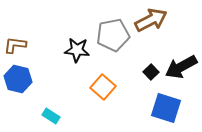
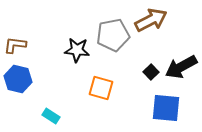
orange square: moved 2 px left, 1 px down; rotated 25 degrees counterclockwise
blue square: rotated 12 degrees counterclockwise
